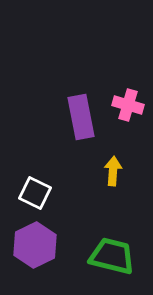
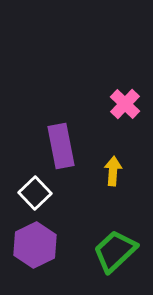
pink cross: moved 3 px left, 1 px up; rotated 28 degrees clockwise
purple rectangle: moved 20 px left, 29 px down
white square: rotated 20 degrees clockwise
green trapezoid: moved 3 px right, 5 px up; rotated 57 degrees counterclockwise
